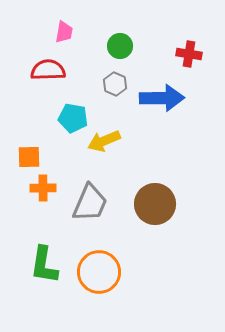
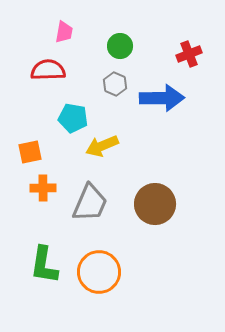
red cross: rotated 30 degrees counterclockwise
yellow arrow: moved 2 px left, 5 px down
orange square: moved 1 px right, 5 px up; rotated 10 degrees counterclockwise
